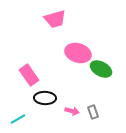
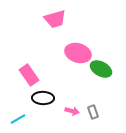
black ellipse: moved 2 px left
